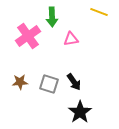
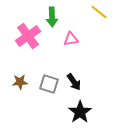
yellow line: rotated 18 degrees clockwise
